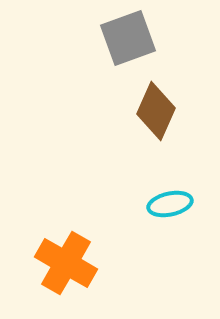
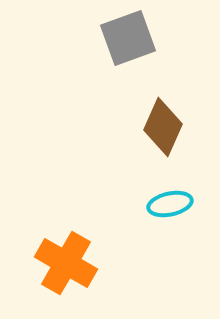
brown diamond: moved 7 px right, 16 px down
